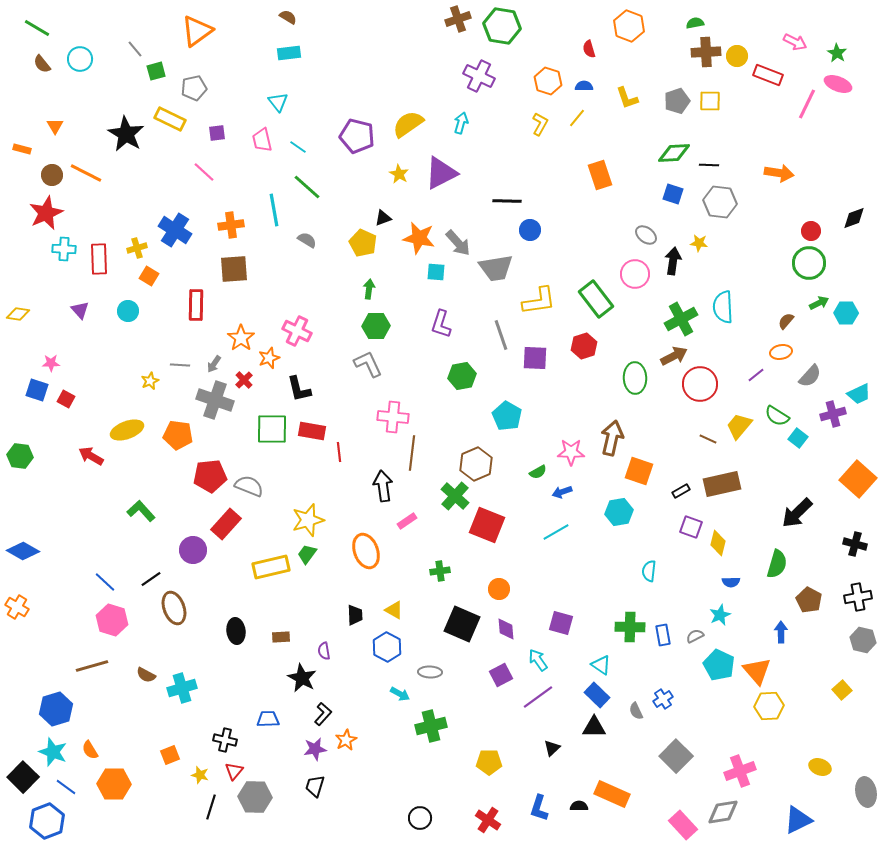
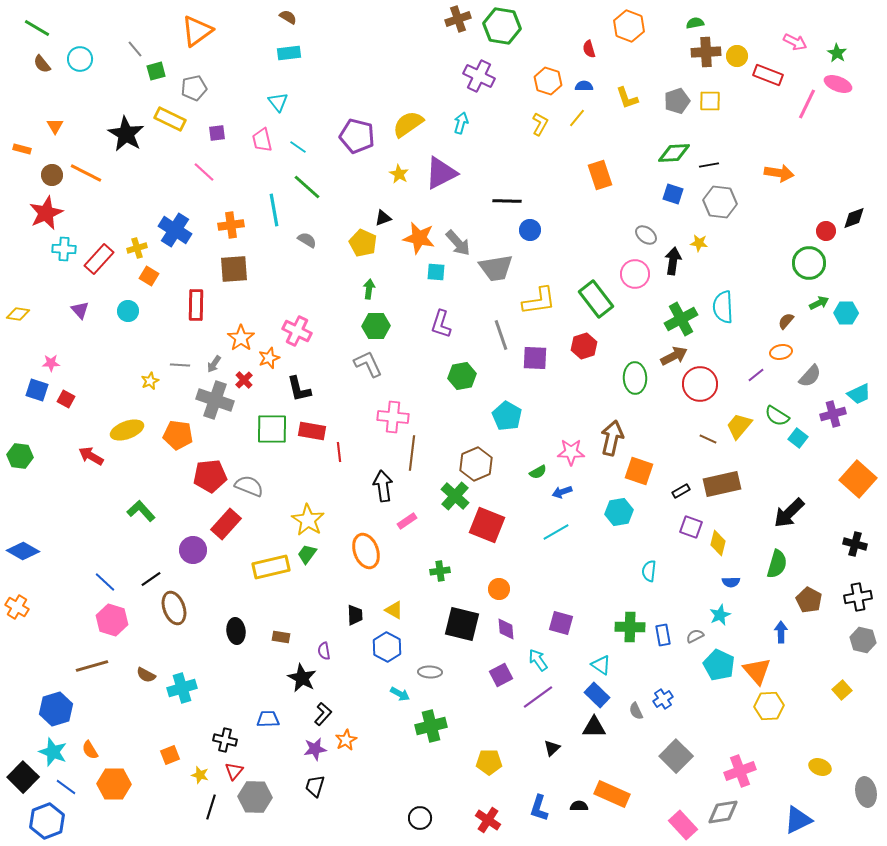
black line at (709, 165): rotated 12 degrees counterclockwise
red circle at (811, 231): moved 15 px right
red rectangle at (99, 259): rotated 44 degrees clockwise
black arrow at (797, 513): moved 8 px left
yellow star at (308, 520): rotated 24 degrees counterclockwise
black square at (462, 624): rotated 9 degrees counterclockwise
brown rectangle at (281, 637): rotated 12 degrees clockwise
